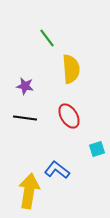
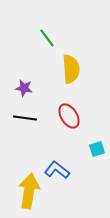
purple star: moved 1 px left, 2 px down
